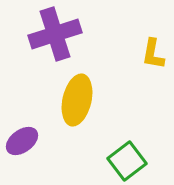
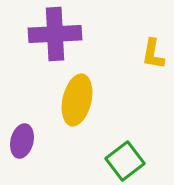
purple cross: rotated 15 degrees clockwise
purple ellipse: rotated 40 degrees counterclockwise
green square: moved 2 px left
